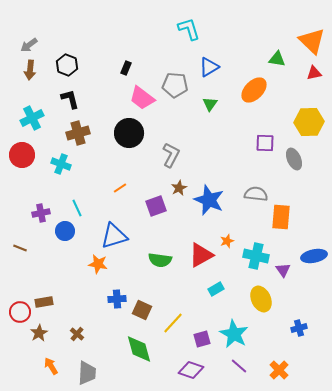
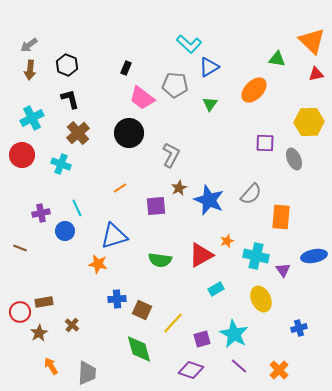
cyan L-shape at (189, 29): moved 15 px down; rotated 150 degrees clockwise
red triangle at (314, 73): moved 2 px right, 1 px down
brown cross at (78, 133): rotated 25 degrees counterclockwise
gray semicircle at (256, 194): moved 5 px left; rotated 125 degrees clockwise
purple square at (156, 206): rotated 15 degrees clockwise
brown cross at (77, 334): moved 5 px left, 9 px up
